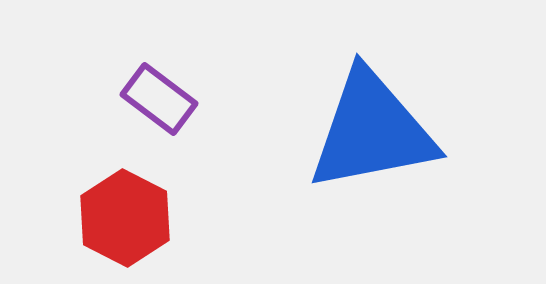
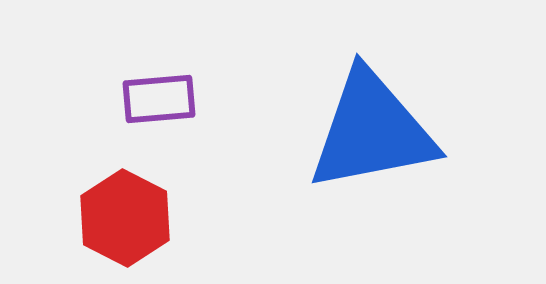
purple rectangle: rotated 42 degrees counterclockwise
